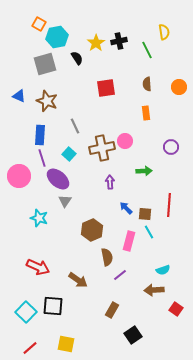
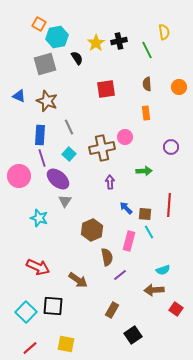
red square at (106, 88): moved 1 px down
gray line at (75, 126): moved 6 px left, 1 px down
pink circle at (125, 141): moved 4 px up
